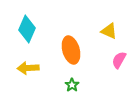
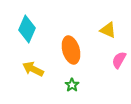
yellow triangle: moved 1 px left, 1 px up
yellow arrow: moved 5 px right, 1 px down; rotated 30 degrees clockwise
